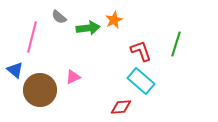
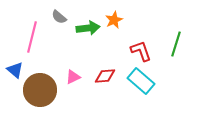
red diamond: moved 16 px left, 31 px up
